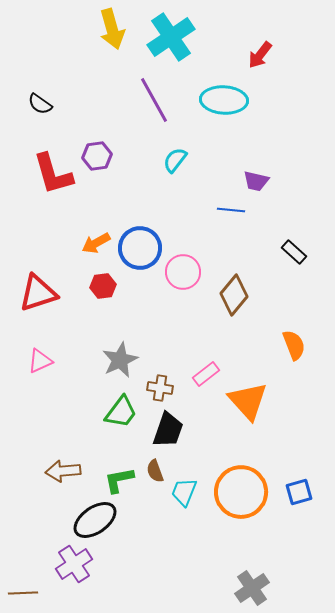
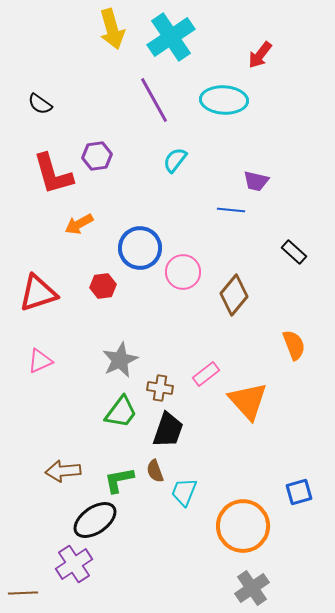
orange arrow: moved 17 px left, 19 px up
orange circle: moved 2 px right, 34 px down
